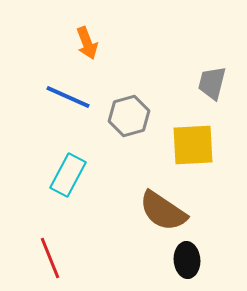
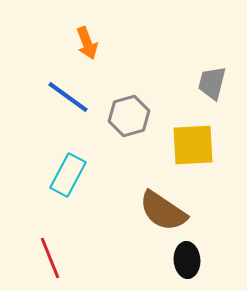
blue line: rotated 12 degrees clockwise
